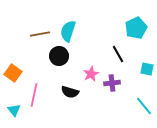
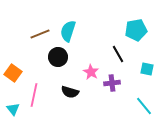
cyan pentagon: moved 2 px down; rotated 15 degrees clockwise
brown line: rotated 12 degrees counterclockwise
black circle: moved 1 px left, 1 px down
pink star: moved 2 px up; rotated 14 degrees counterclockwise
cyan triangle: moved 1 px left, 1 px up
